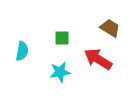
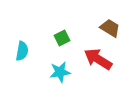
green square: rotated 28 degrees counterclockwise
